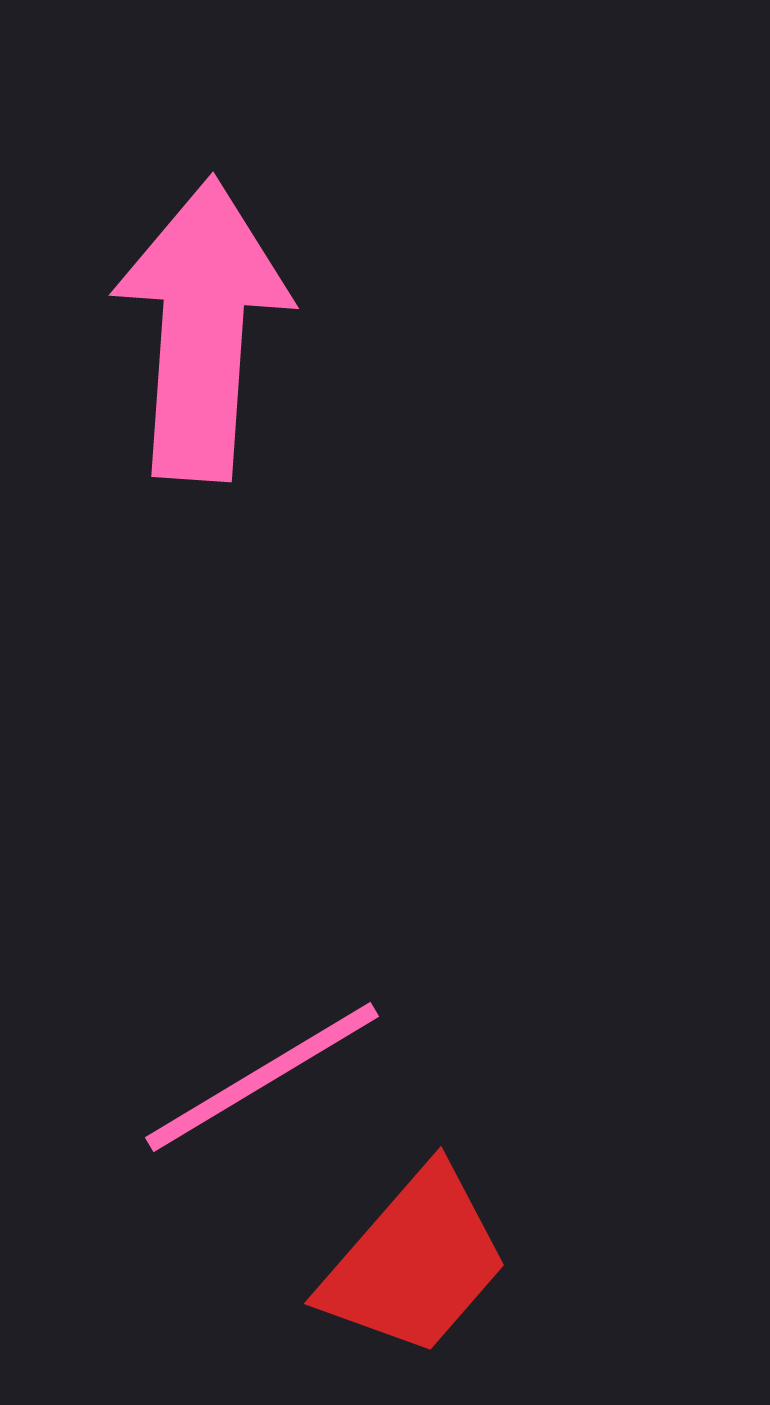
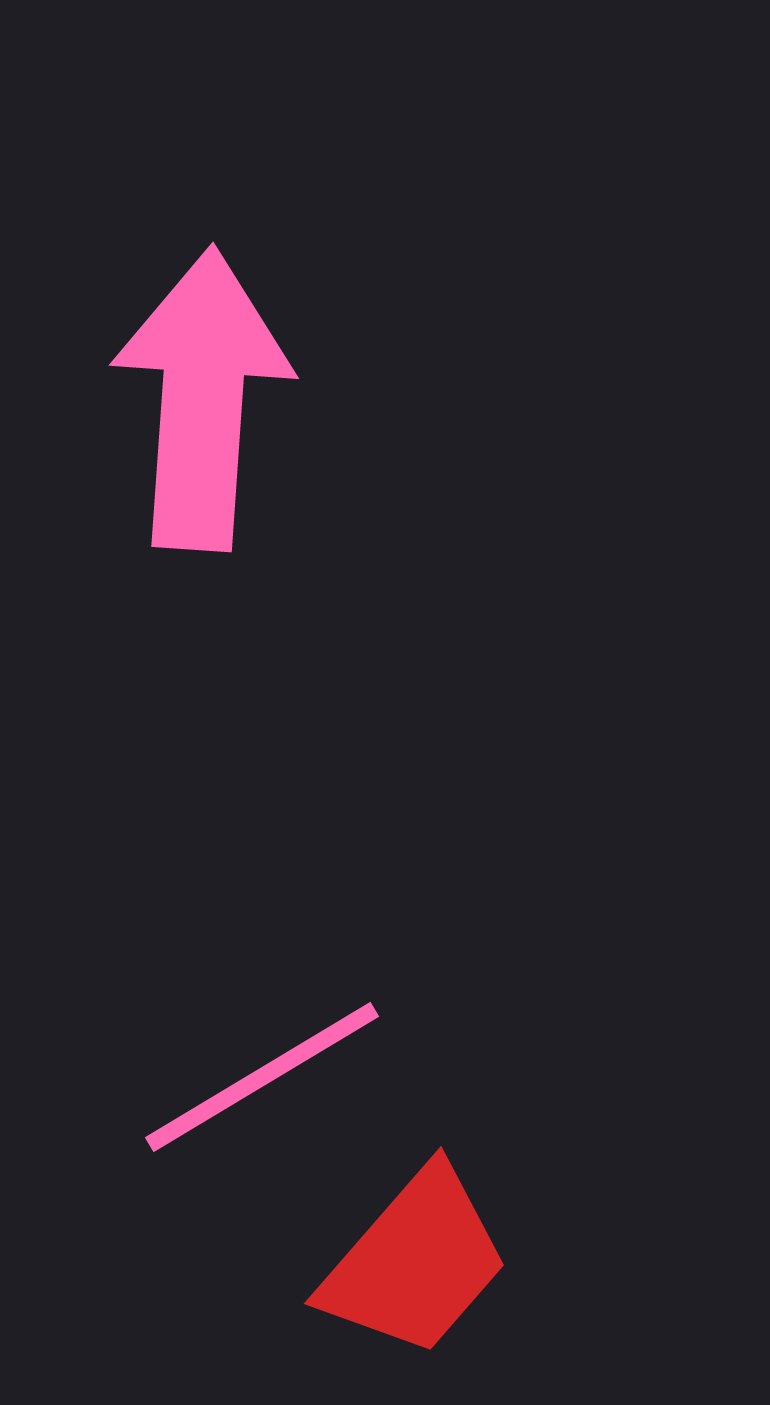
pink arrow: moved 70 px down
